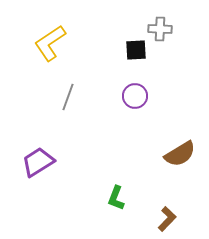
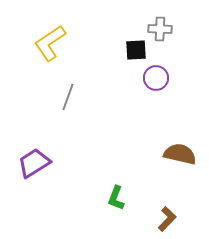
purple circle: moved 21 px right, 18 px up
brown semicircle: rotated 136 degrees counterclockwise
purple trapezoid: moved 4 px left, 1 px down
